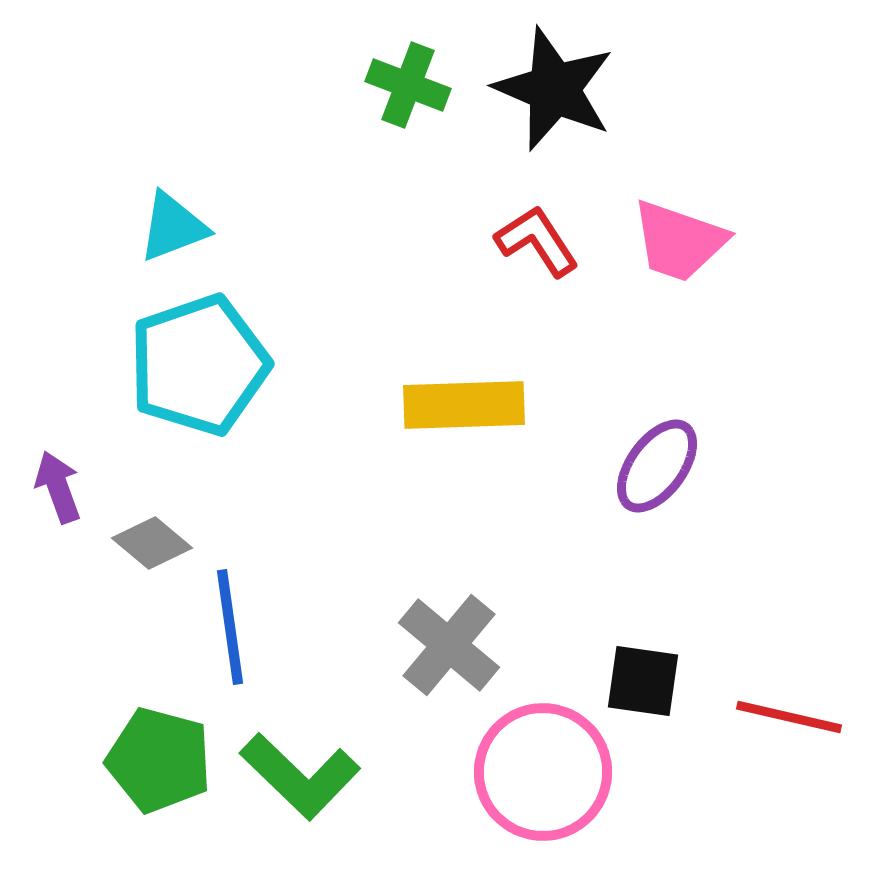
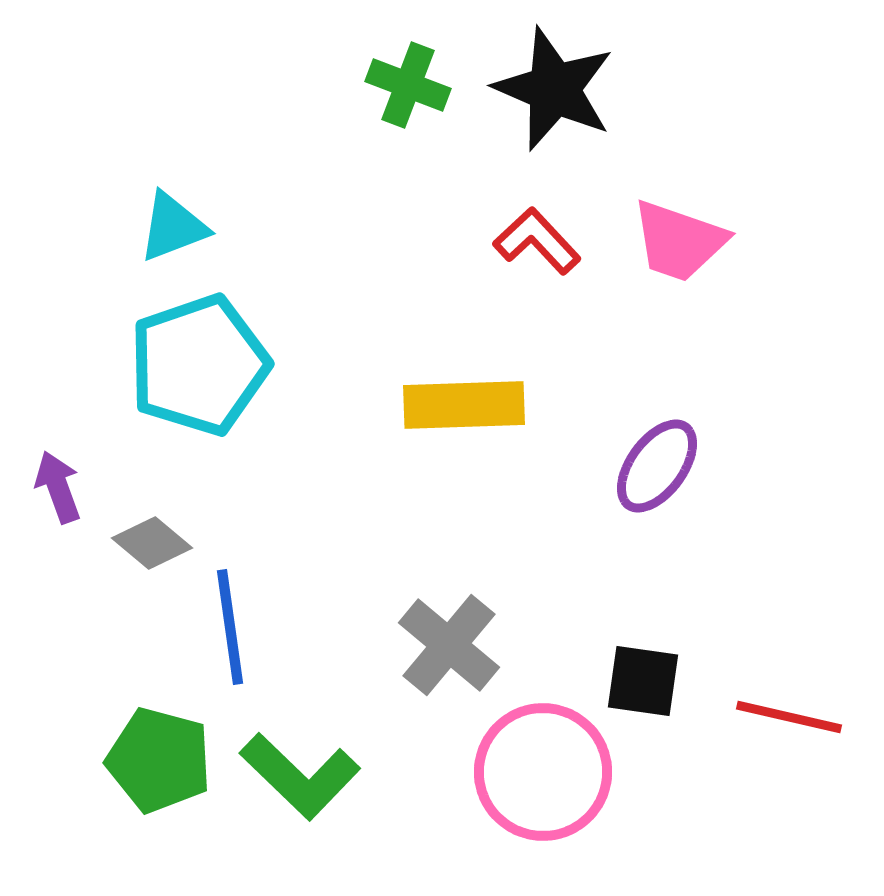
red L-shape: rotated 10 degrees counterclockwise
